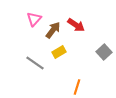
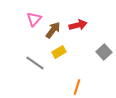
red arrow: moved 2 px right; rotated 48 degrees counterclockwise
